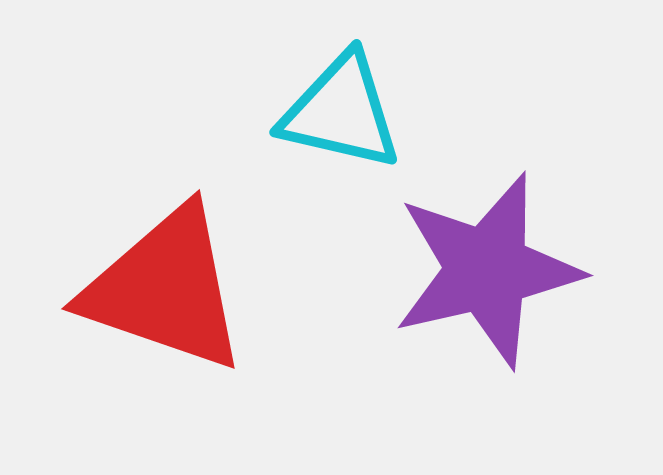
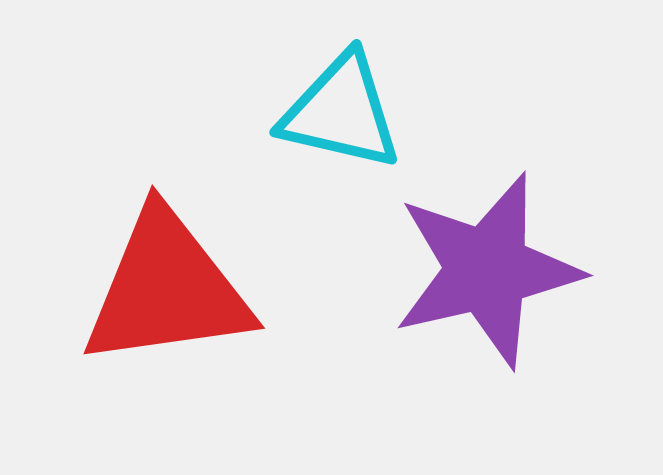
red triangle: moved 2 px right; rotated 27 degrees counterclockwise
